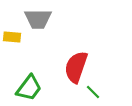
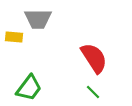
yellow rectangle: moved 2 px right
red semicircle: moved 18 px right, 9 px up; rotated 128 degrees clockwise
